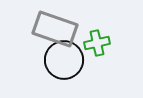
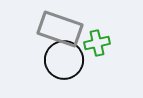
gray rectangle: moved 5 px right
